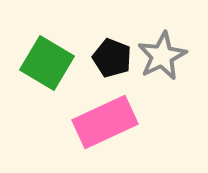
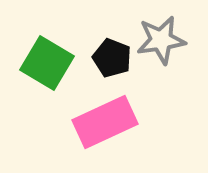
gray star: moved 1 px left, 16 px up; rotated 18 degrees clockwise
